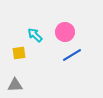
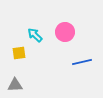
blue line: moved 10 px right, 7 px down; rotated 18 degrees clockwise
